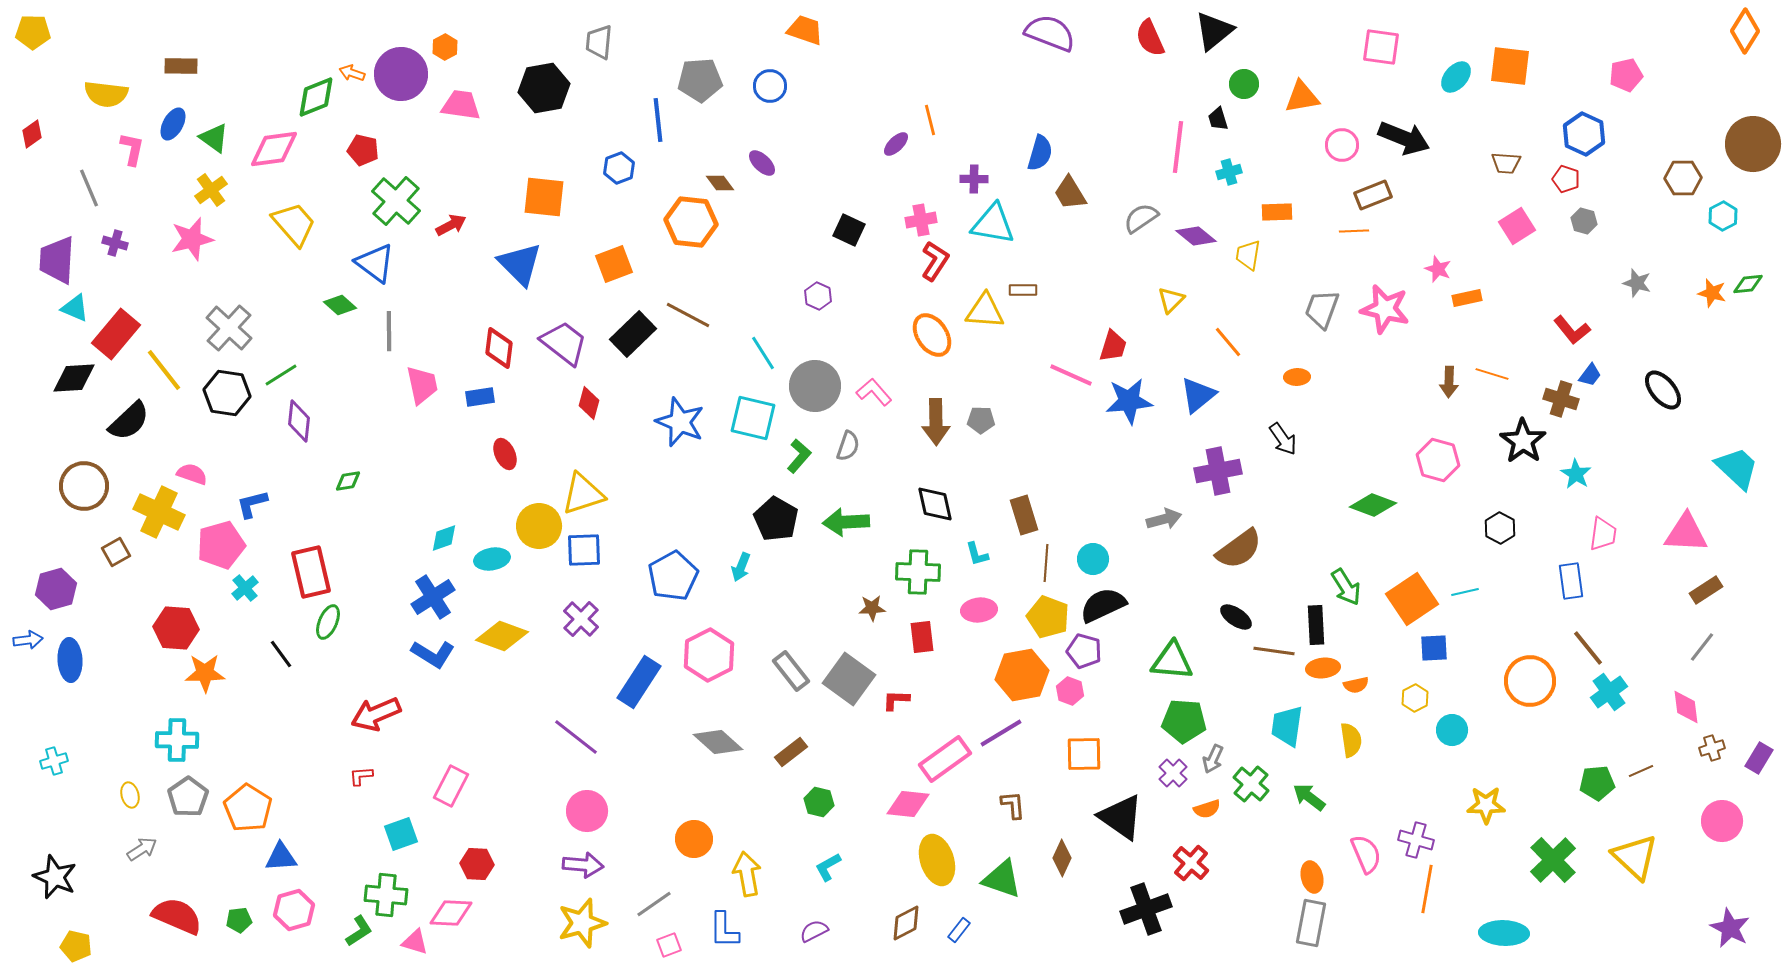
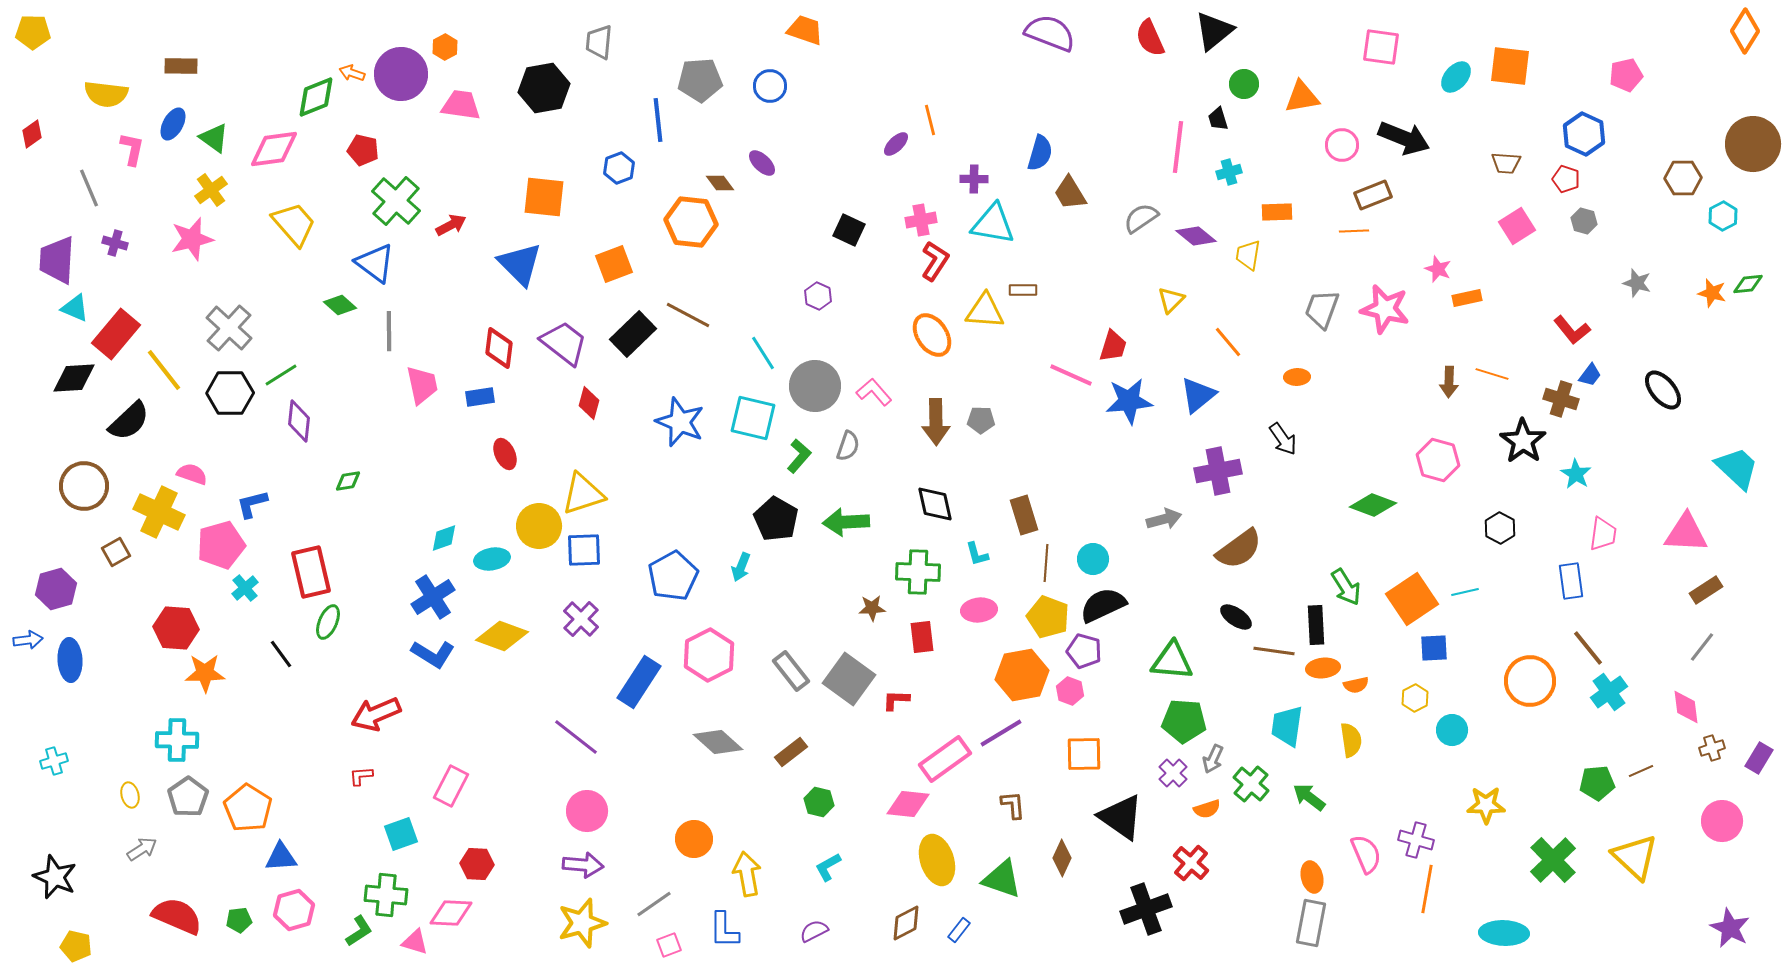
black hexagon at (227, 393): moved 3 px right; rotated 9 degrees counterclockwise
